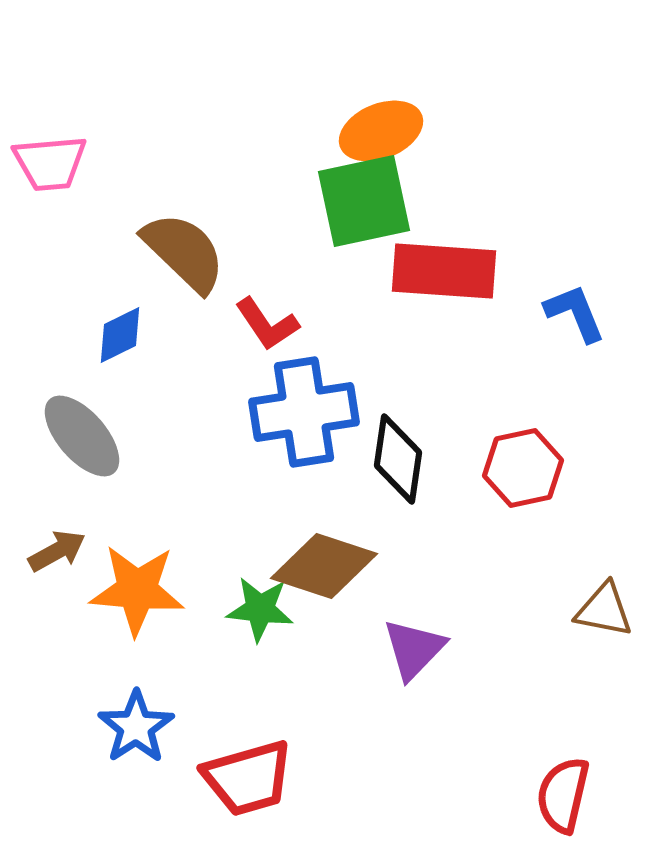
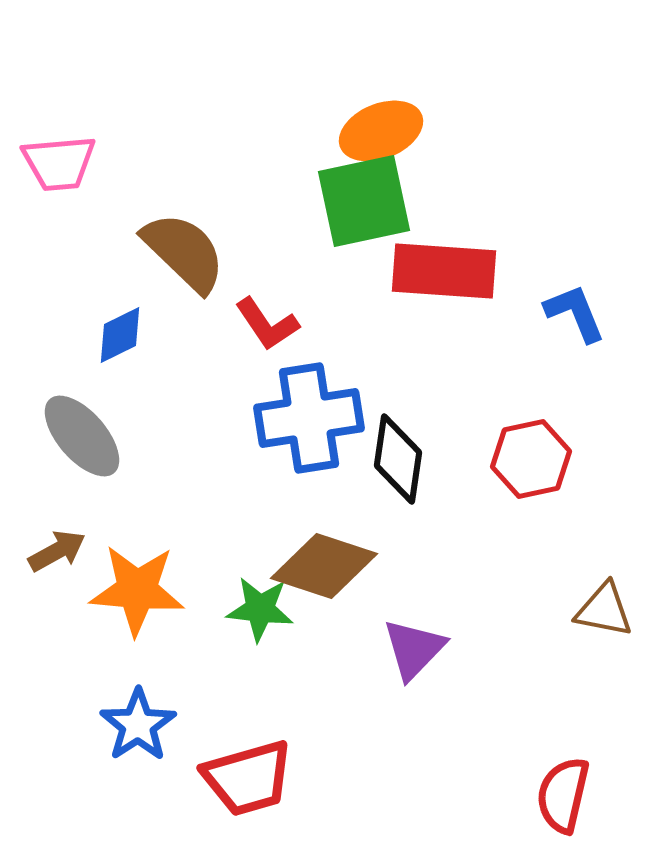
pink trapezoid: moved 9 px right
blue cross: moved 5 px right, 6 px down
red hexagon: moved 8 px right, 9 px up
blue star: moved 2 px right, 2 px up
